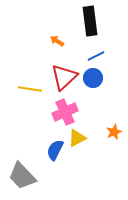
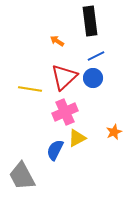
gray trapezoid: rotated 16 degrees clockwise
